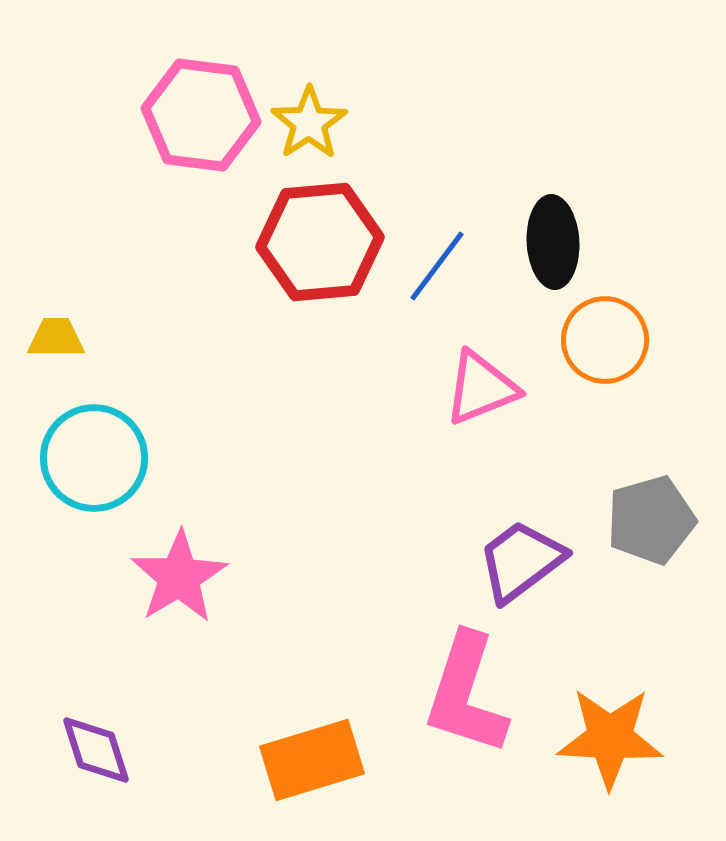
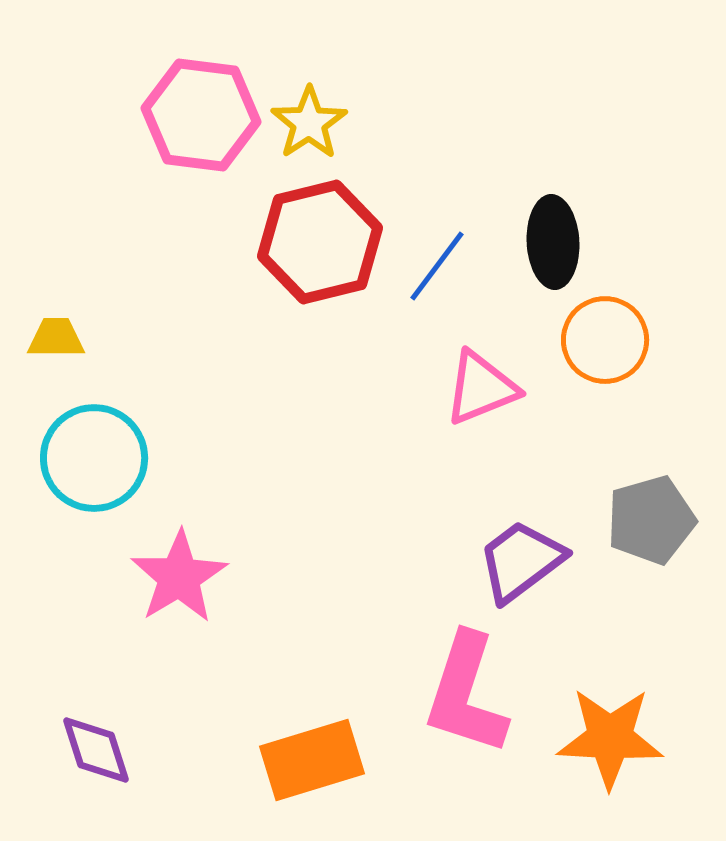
red hexagon: rotated 9 degrees counterclockwise
